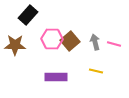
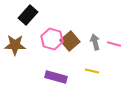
pink hexagon: rotated 15 degrees clockwise
yellow line: moved 4 px left
purple rectangle: rotated 15 degrees clockwise
